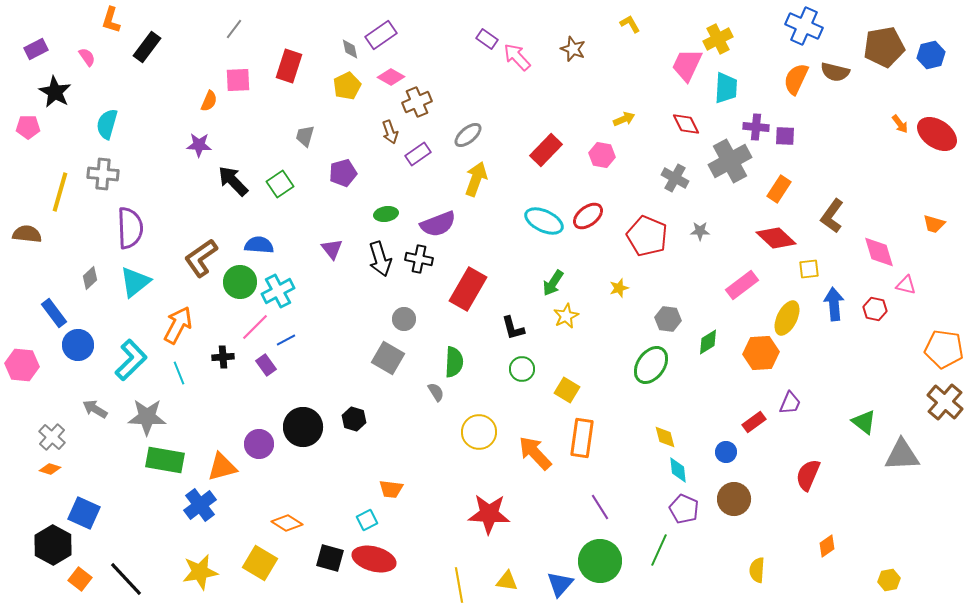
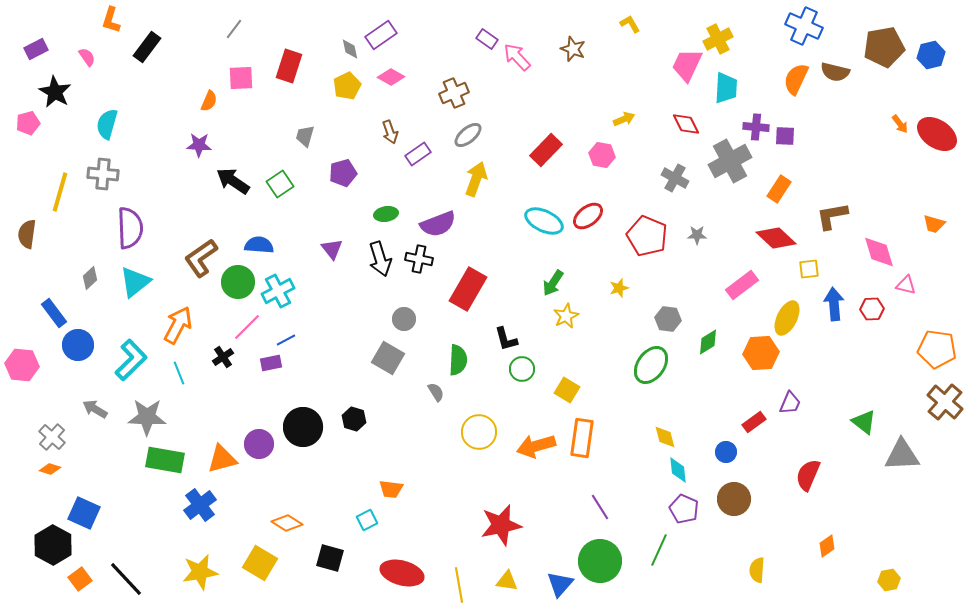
pink square at (238, 80): moved 3 px right, 2 px up
brown cross at (417, 102): moved 37 px right, 9 px up
pink pentagon at (28, 127): moved 4 px up; rotated 15 degrees counterclockwise
black arrow at (233, 181): rotated 12 degrees counterclockwise
brown L-shape at (832, 216): rotated 44 degrees clockwise
gray star at (700, 231): moved 3 px left, 4 px down
brown semicircle at (27, 234): rotated 88 degrees counterclockwise
green circle at (240, 282): moved 2 px left
red hexagon at (875, 309): moved 3 px left; rotated 15 degrees counterclockwise
pink line at (255, 327): moved 8 px left
black L-shape at (513, 328): moved 7 px left, 11 px down
orange pentagon at (944, 349): moved 7 px left
black cross at (223, 357): rotated 30 degrees counterclockwise
green semicircle at (454, 362): moved 4 px right, 2 px up
purple rectangle at (266, 365): moved 5 px right, 2 px up; rotated 65 degrees counterclockwise
orange arrow at (535, 453): moved 1 px right, 7 px up; rotated 63 degrees counterclockwise
orange triangle at (222, 467): moved 8 px up
red star at (489, 514): moved 12 px right, 11 px down; rotated 15 degrees counterclockwise
red ellipse at (374, 559): moved 28 px right, 14 px down
orange square at (80, 579): rotated 15 degrees clockwise
